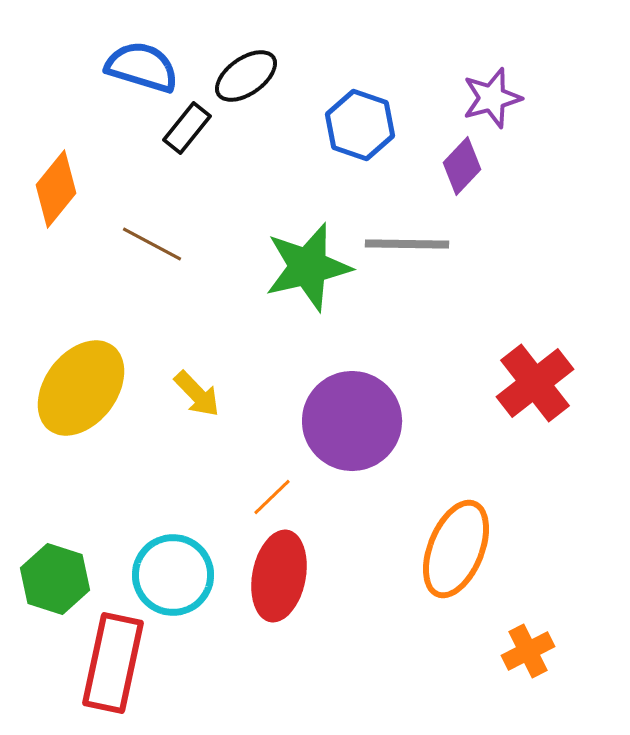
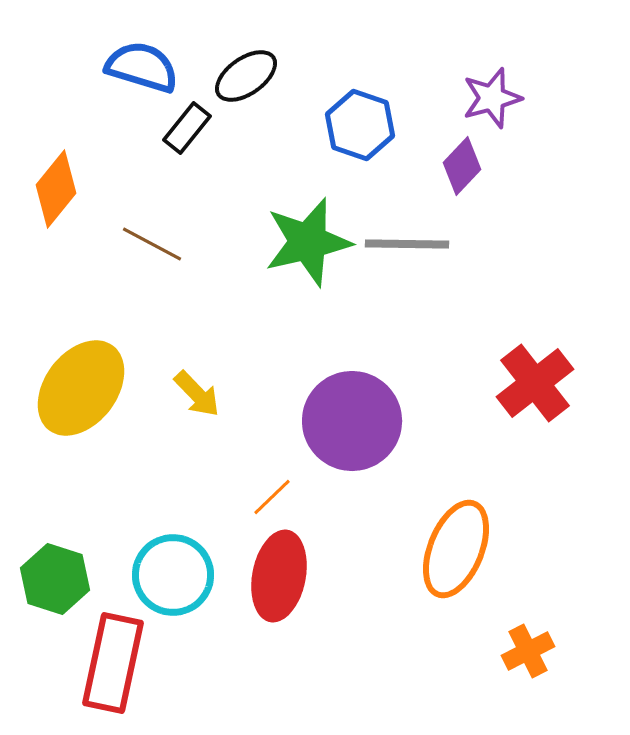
green star: moved 25 px up
